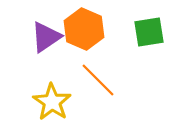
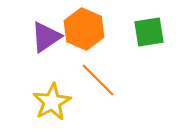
yellow star: rotated 9 degrees clockwise
